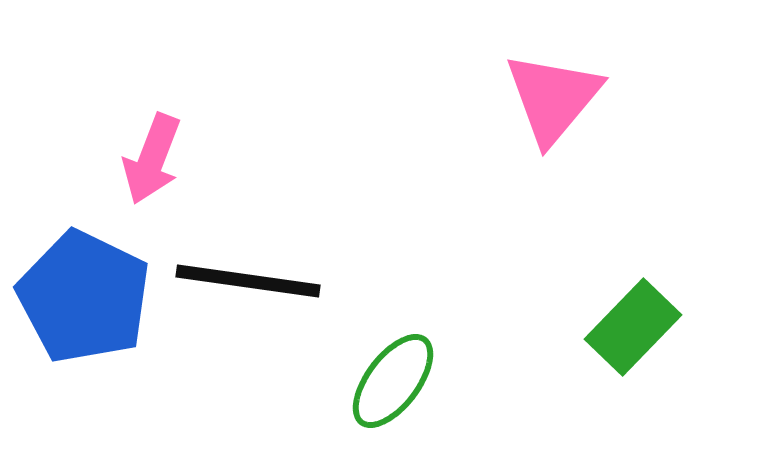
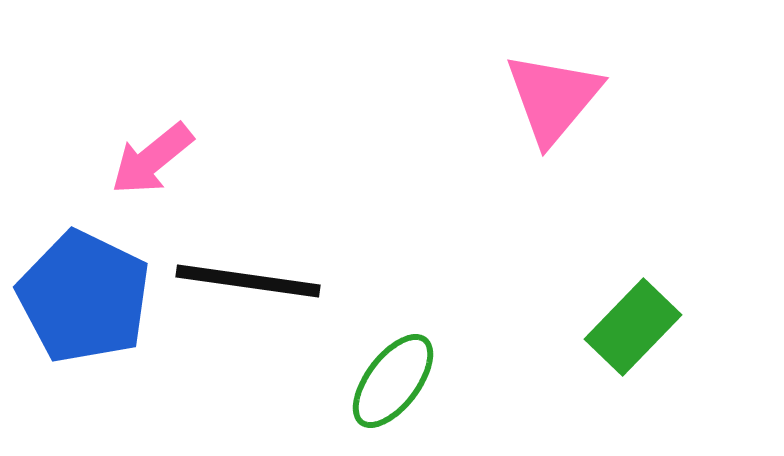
pink arrow: rotated 30 degrees clockwise
